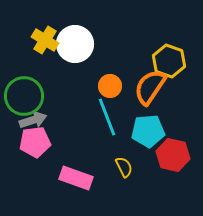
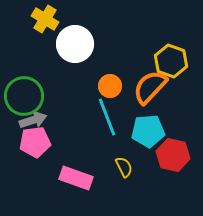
yellow cross: moved 21 px up
yellow hexagon: moved 2 px right
orange semicircle: rotated 9 degrees clockwise
